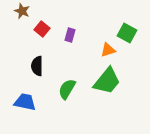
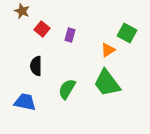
orange triangle: rotated 14 degrees counterclockwise
black semicircle: moved 1 px left
green trapezoid: moved 2 px down; rotated 104 degrees clockwise
